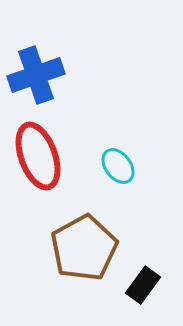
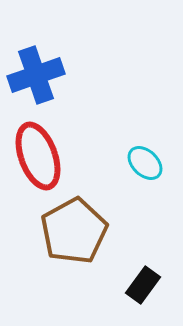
cyan ellipse: moved 27 px right, 3 px up; rotated 9 degrees counterclockwise
brown pentagon: moved 10 px left, 17 px up
